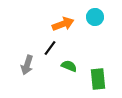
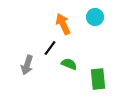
orange arrow: rotated 95 degrees counterclockwise
green semicircle: moved 2 px up
